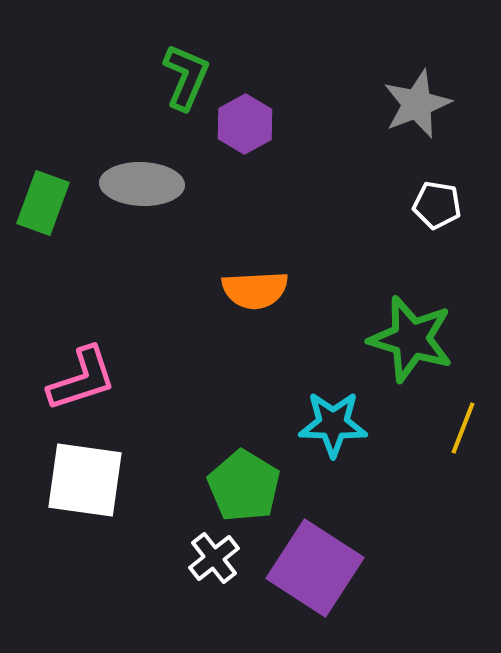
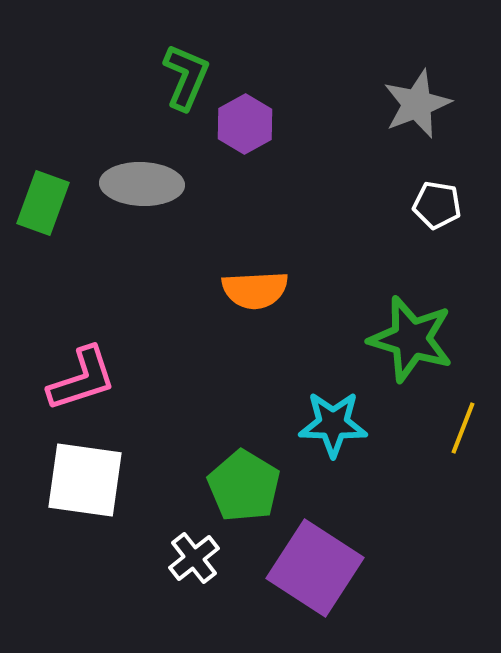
white cross: moved 20 px left
